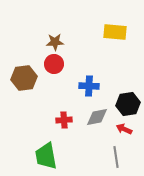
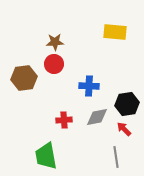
black hexagon: moved 1 px left
red arrow: rotated 21 degrees clockwise
